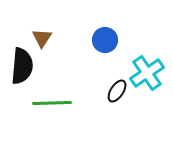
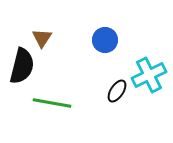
black semicircle: rotated 9 degrees clockwise
cyan cross: moved 2 px right, 2 px down; rotated 8 degrees clockwise
green line: rotated 12 degrees clockwise
